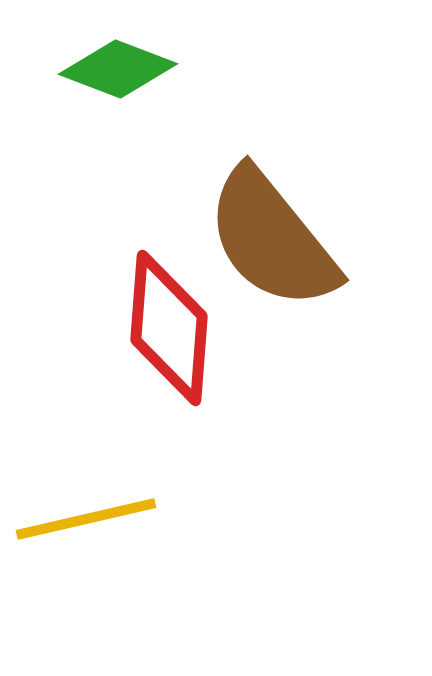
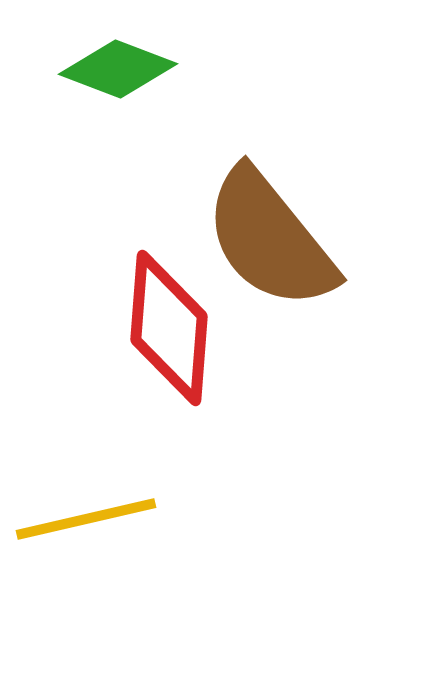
brown semicircle: moved 2 px left
